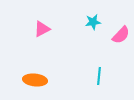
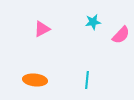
cyan line: moved 12 px left, 4 px down
